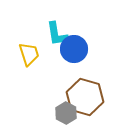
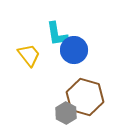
blue circle: moved 1 px down
yellow trapezoid: moved 1 px down; rotated 20 degrees counterclockwise
